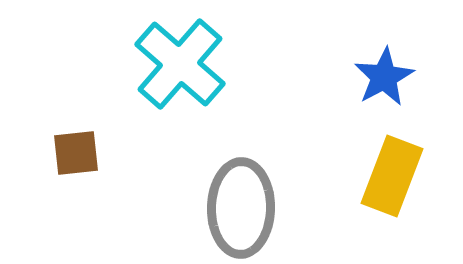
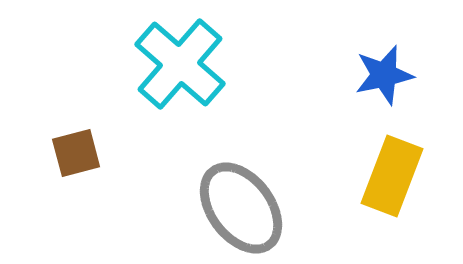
blue star: moved 2 px up; rotated 16 degrees clockwise
brown square: rotated 9 degrees counterclockwise
gray ellipse: rotated 38 degrees counterclockwise
